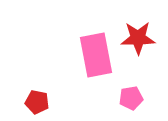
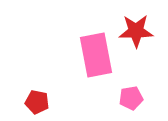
red star: moved 2 px left, 7 px up
